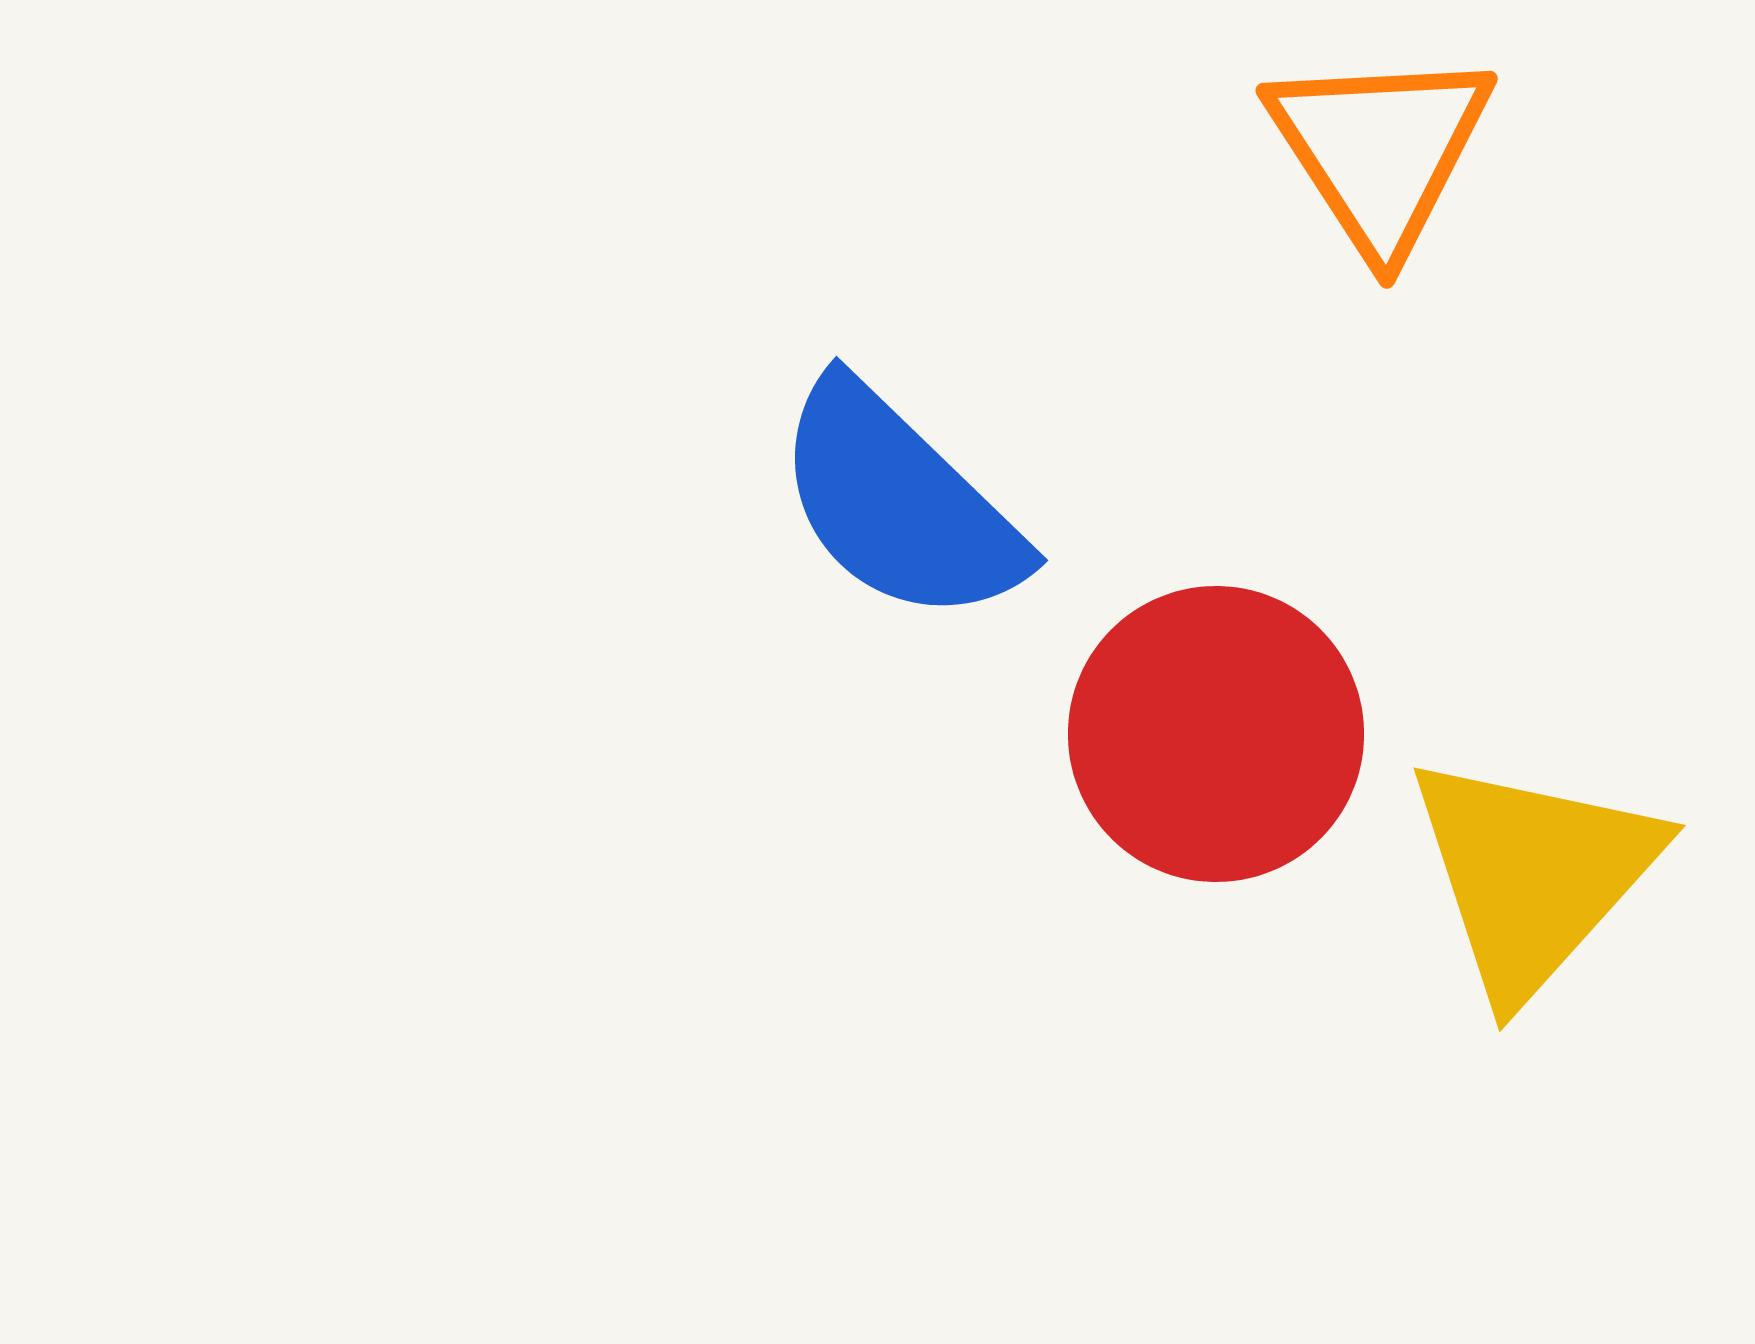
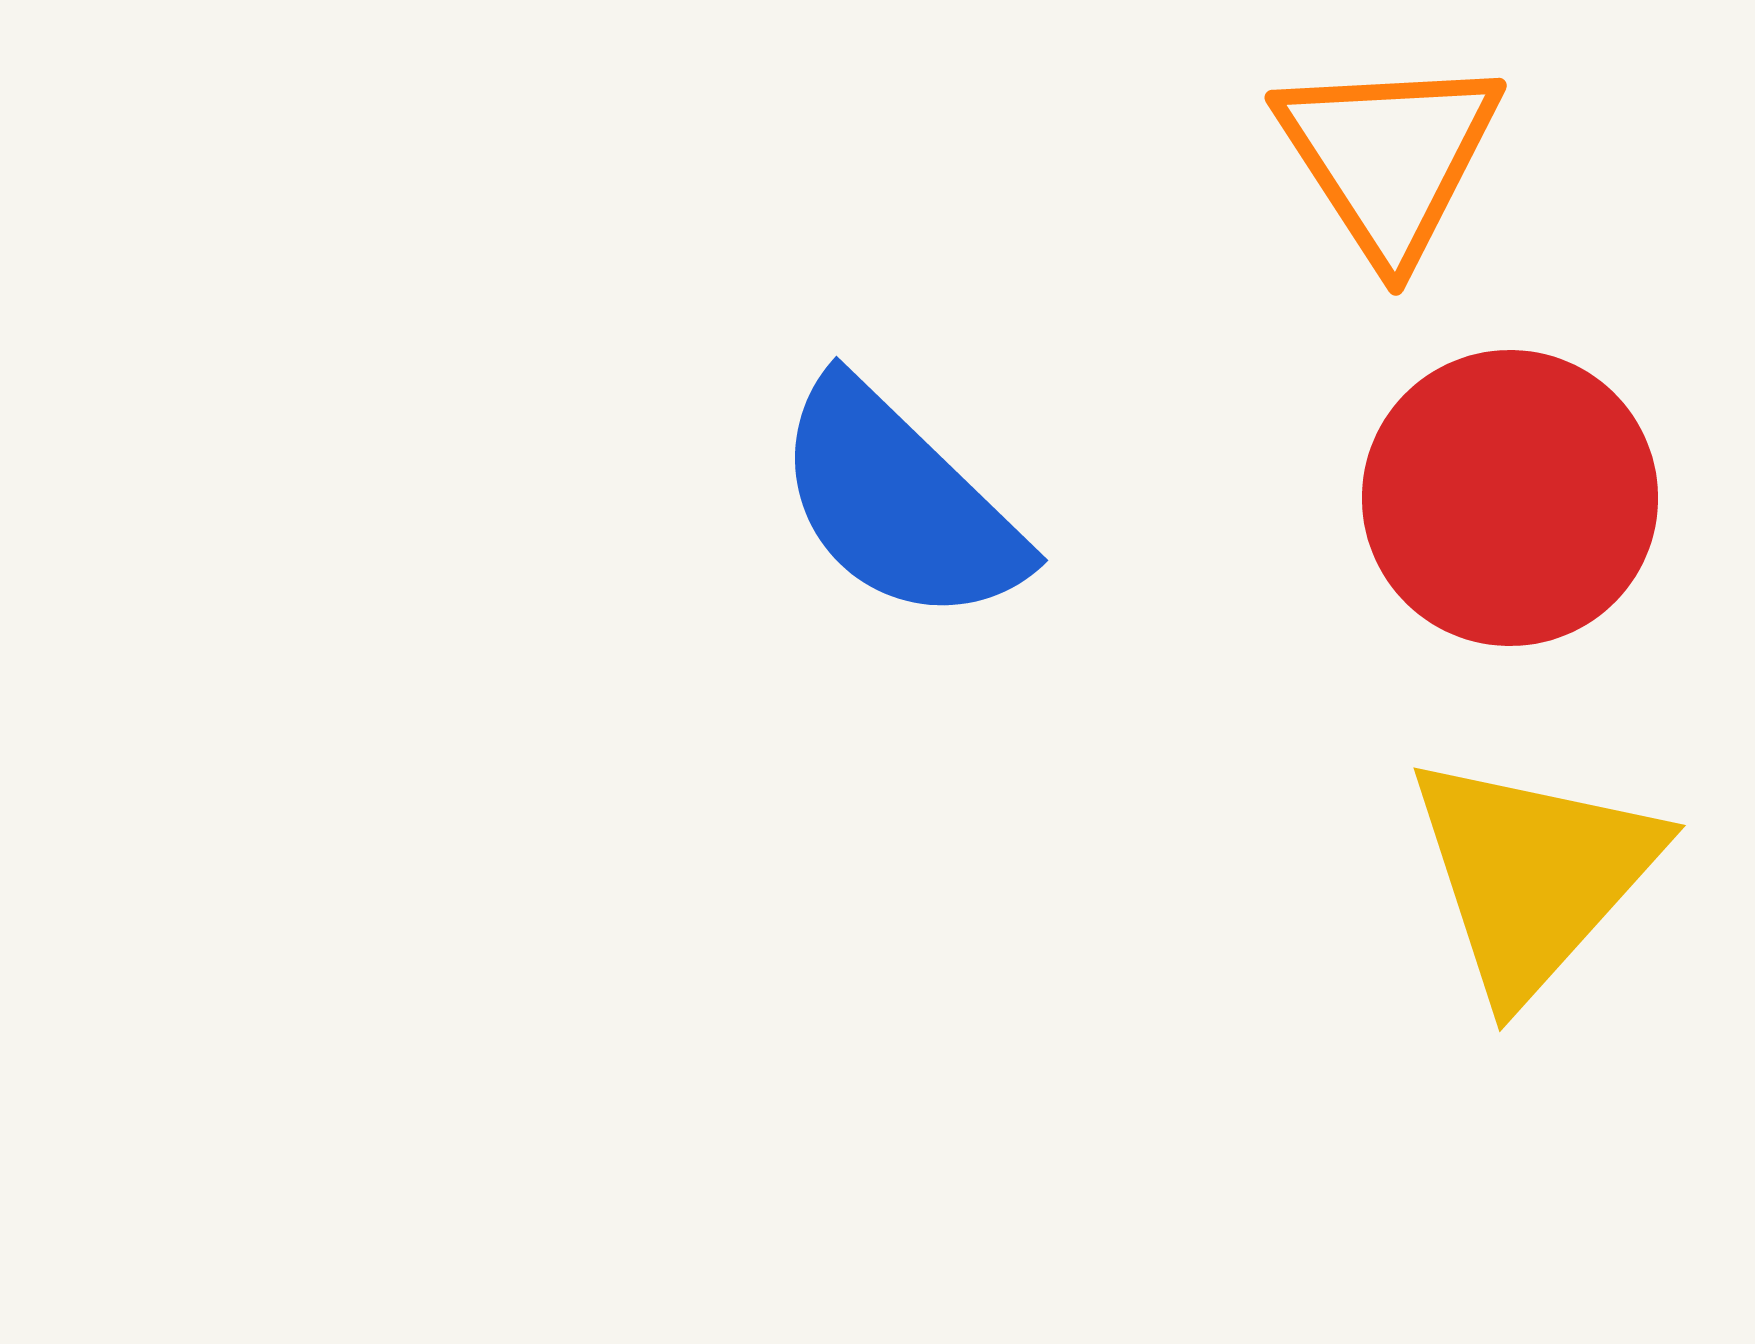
orange triangle: moved 9 px right, 7 px down
red circle: moved 294 px right, 236 px up
